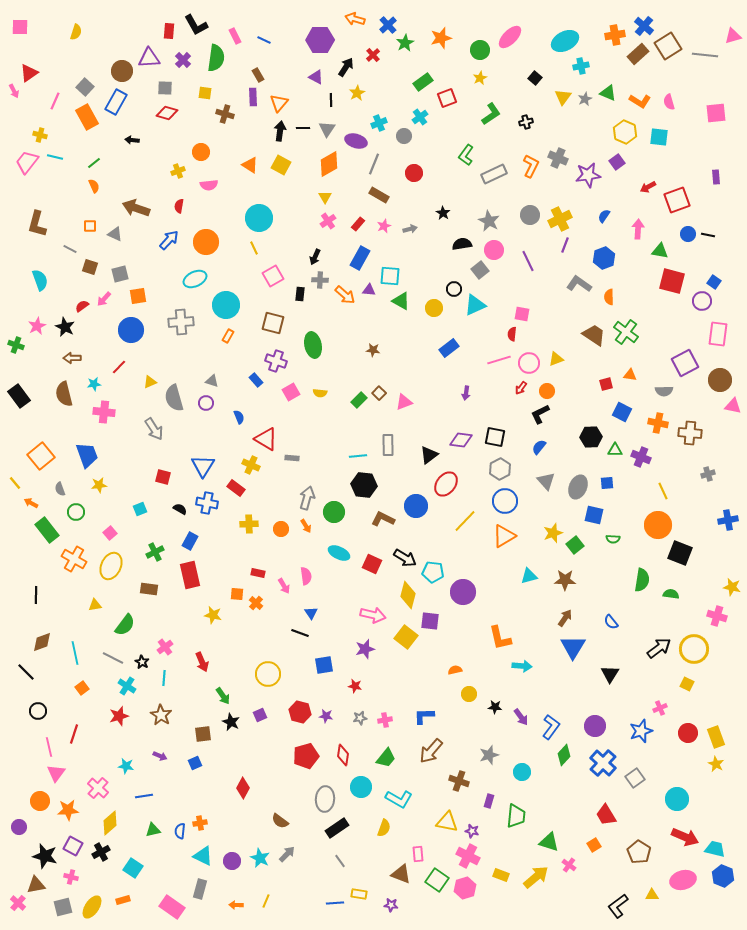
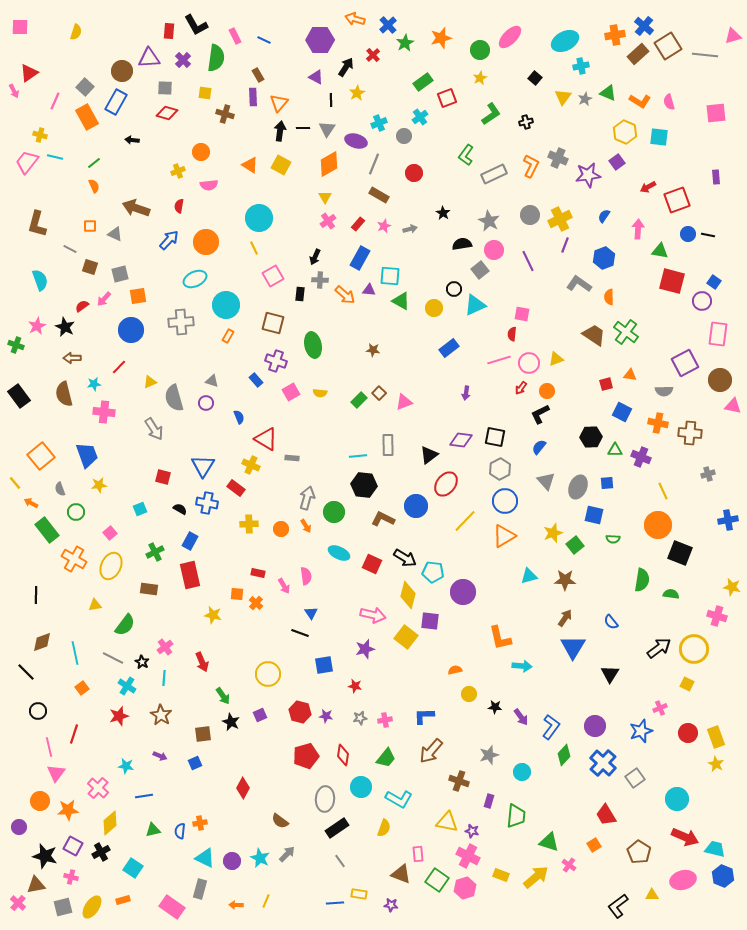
cyan triangle at (203, 856): moved 2 px right, 2 px down
